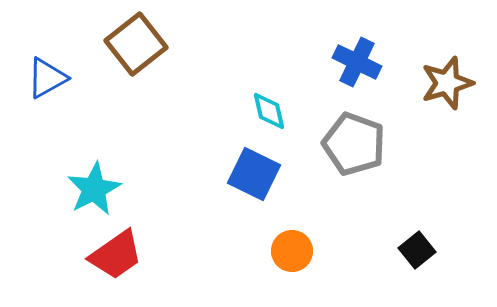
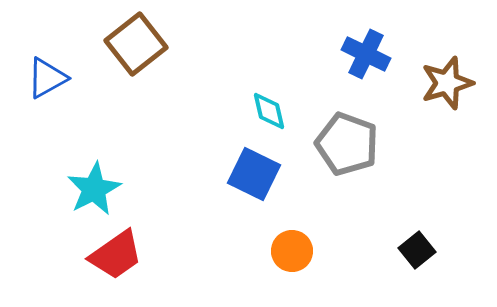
blue cross: moved 9 px right, 8 px up
gray pentagon: moved 7 px left
